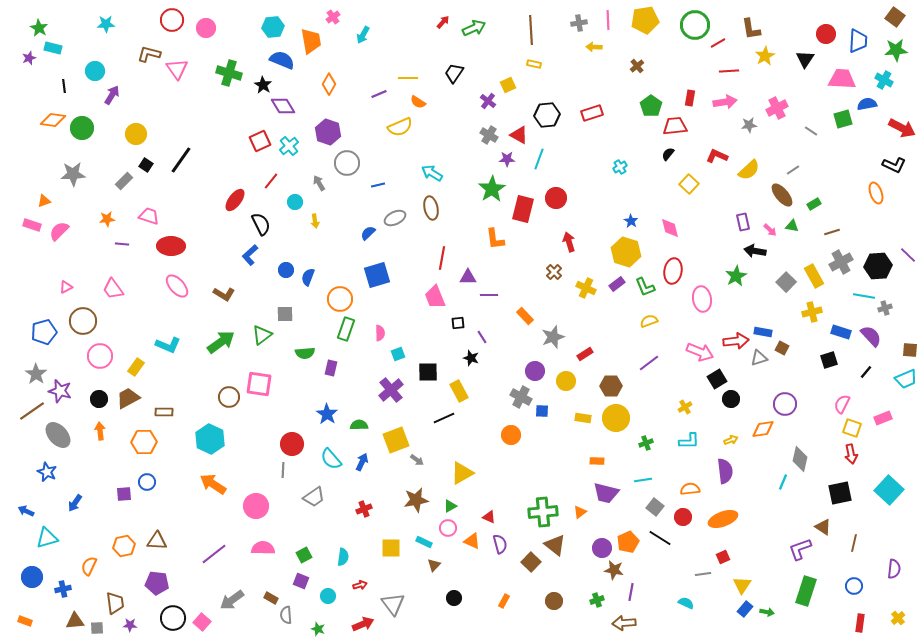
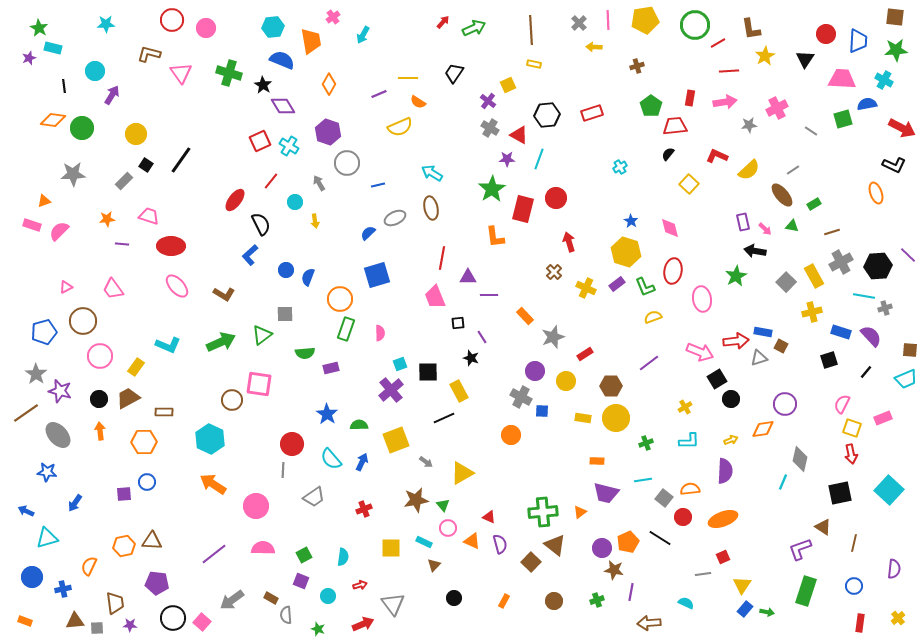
brown square at (895, 17): rotated 30 degrees counterclockwise
gray cross at (579, 23): rotated 35 degrees counterclockwise
brown cross at (637, 66): rotated 24 degrees clockwise
pink triangle at (177, 69): moved 4 px right, 4 px down
gray cross at (489, 135): moved 1 px right, 7 px up
cyan cross at (289, 146): rotated 18 degrees counterclockwise
pink arrow at (770, 230): moved 5 px left, 1 px up
orange L-shape at (495, 239): moved 2 px up
yellow semicircle at (649, 321): moved 4 px right, 4 px up
green arrow at (221, 342): rotated 12 degrees clockwise
brown square at (782, 348): moved 1 px left, 2 px up
cyan square at (398, 354): moved 2 px right, 10 px down
purple rectangle at (331, 368): rotated 63 degrees clockwise
brown circle at (229, 397): moved 3 px right, 3 px down
brown line at (32, 411): moved 6 px left, 2 px down
gray arrow at (417, 460): moved 9 px right, 2 px down
purple semicircle at (725, 471): rotated 10 degrees clockwise
blue star at (47, 472): rotated 18 degrees counterclockwise
green triangle at (450, 506): moved 7 px left, 1 px up; rotated 40 degrees counterclockwise
gray square at (655, 507): moved 9 px right, 9 px up
brown triangle at (157, 541): moved 5 px left
brown arrow at (624, 623): moved 25 px right
